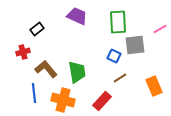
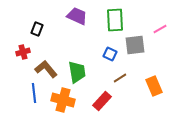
green rectangle: moved 3 px left, 2 px up
black rectangle: rotated 32 degrees counterclockwise
blue square: moved 4 px left, 2 px up
